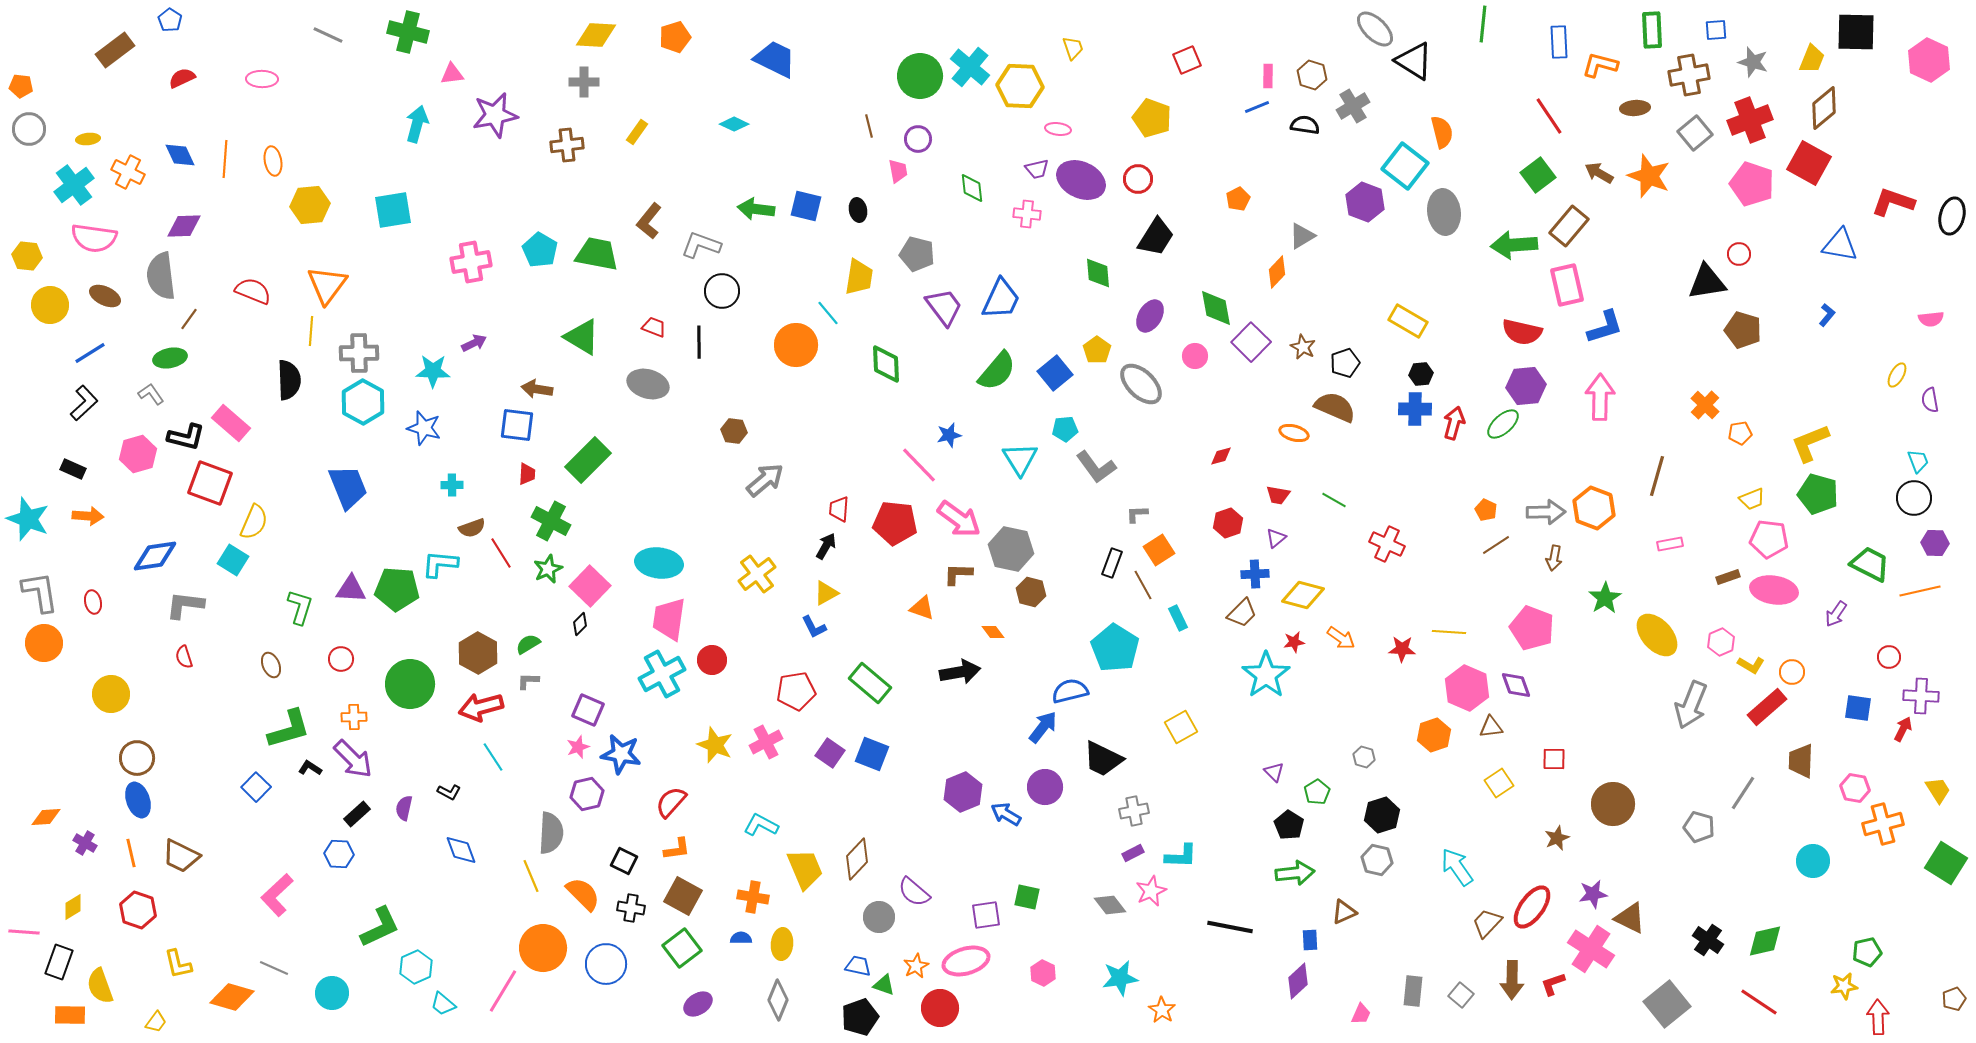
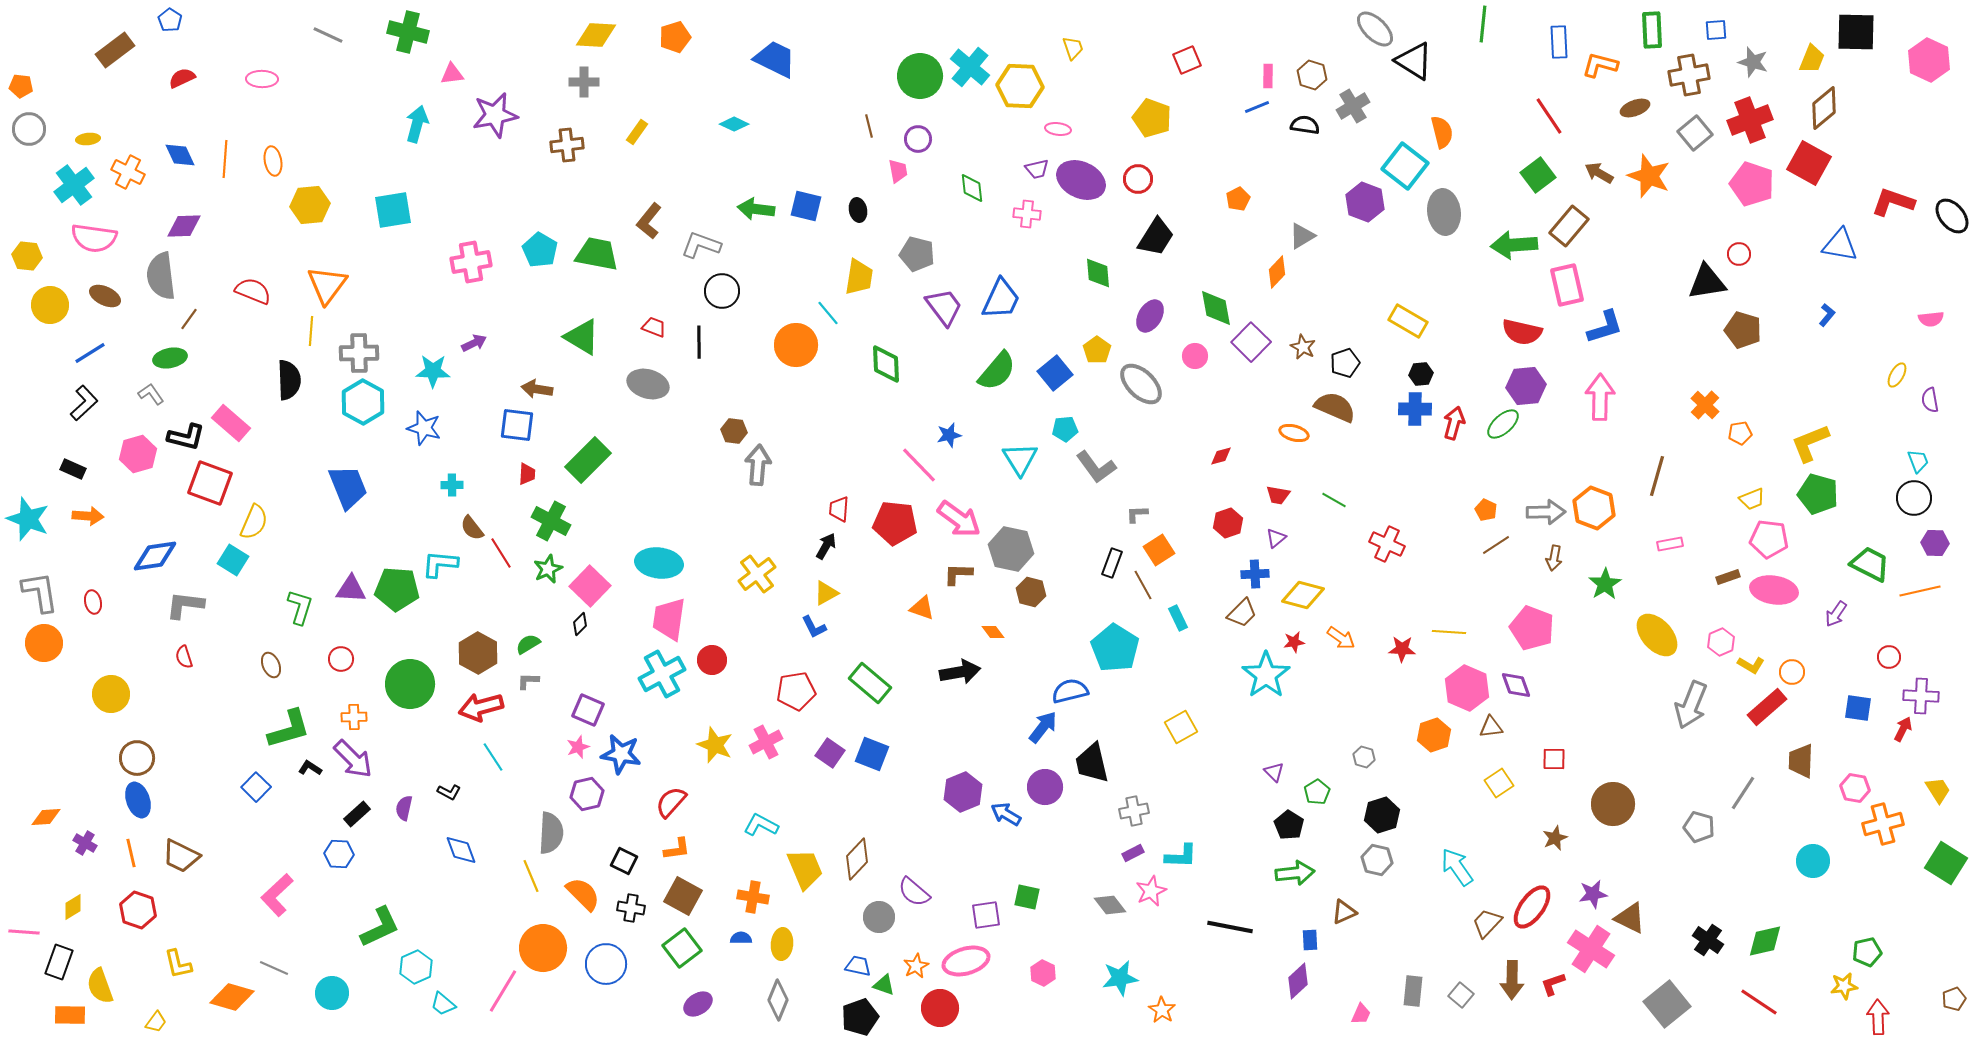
brown ellipse at (1635, 108): rotated 16 degrees counterclockwise
black ellipse at (1952, 216): rotated 54 degrees counterclockwise
gray arrow at (765, 480): moved 7 px left, 15 px up; rotated 45 degrees counterclockwise
brown semicircle at (472, 528): rotated 72 degrees clockwise
green star at (1605, 598): moved 14 px up
black trapezoid at (1103, 759): moved 11 px left, 4 px down; rotated 51 degrees clockwise
brown star at (1557, 838): moved 2 px left
